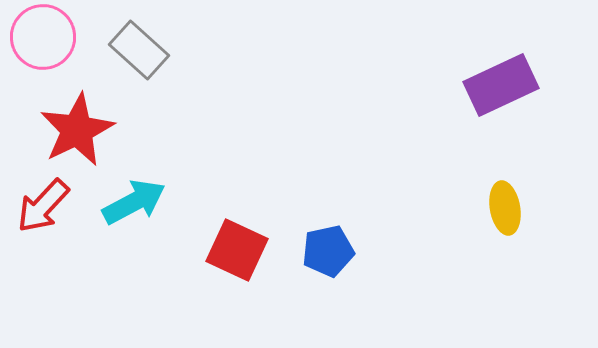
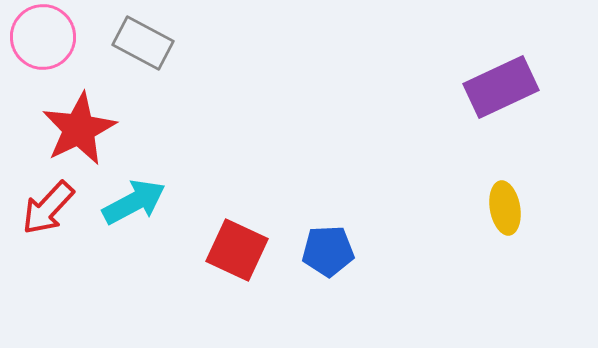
gray rectangle: moved 4 px right, 7 px up; rotated 14 degrees counterclockwise
purple rectangle: moved 2 px down
red star: moved 2 px right, 1 px up
red arrow: moved 5 px right, 2 px down
blue pentagon: rotated 9 degrees clockwise
